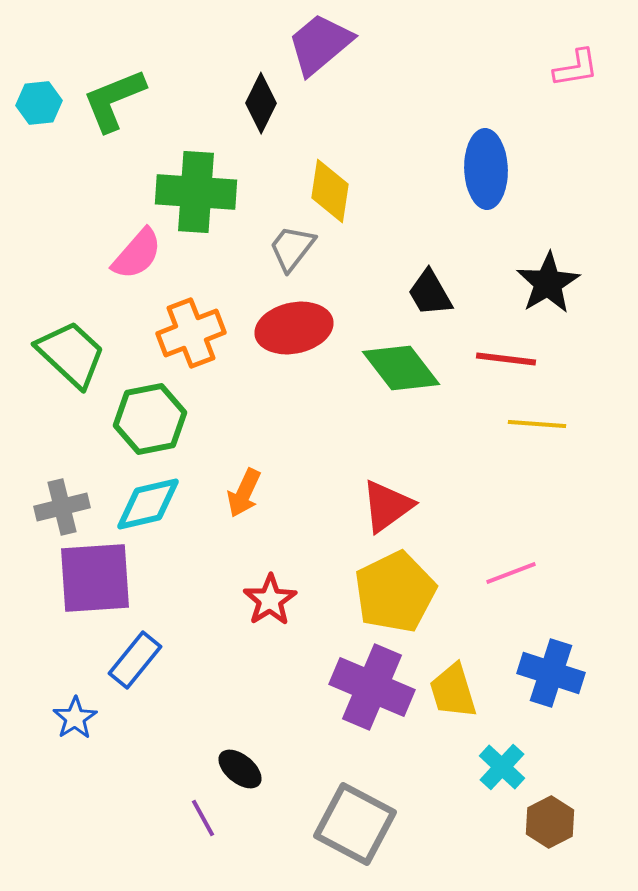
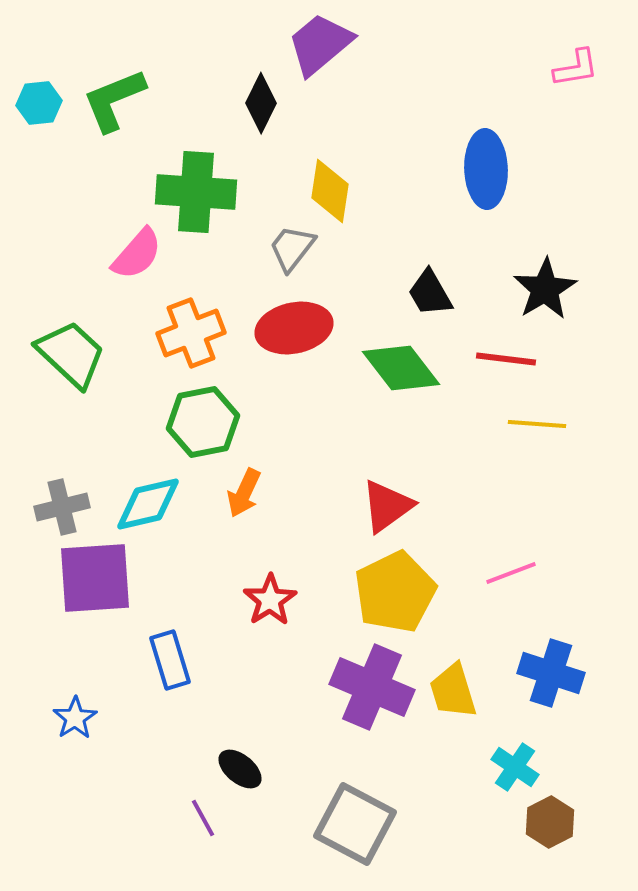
black star: moved 3 px left, 6 px down
green hexagon: moved 53 px right, 3 px down
blue rectangle: moved 35 px right; rotated 56 degrees counterclockwise
cyan cross: moved 13 px right; rotated 9 degrees counterclockwise
